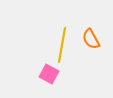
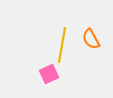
pink square: rotated 36 degrees clockwise
